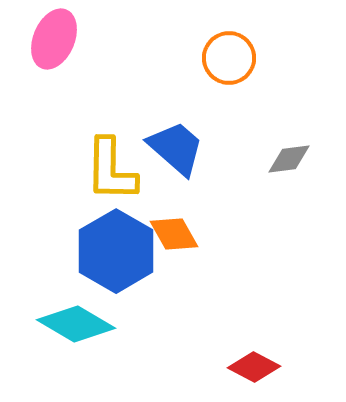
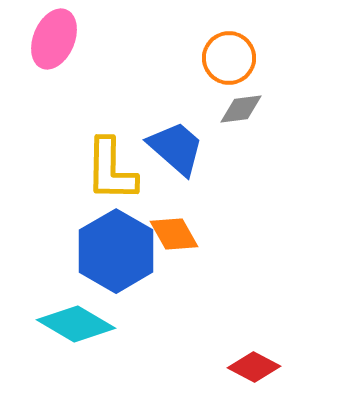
gray diamond: moved 48 px left, 50 px up
